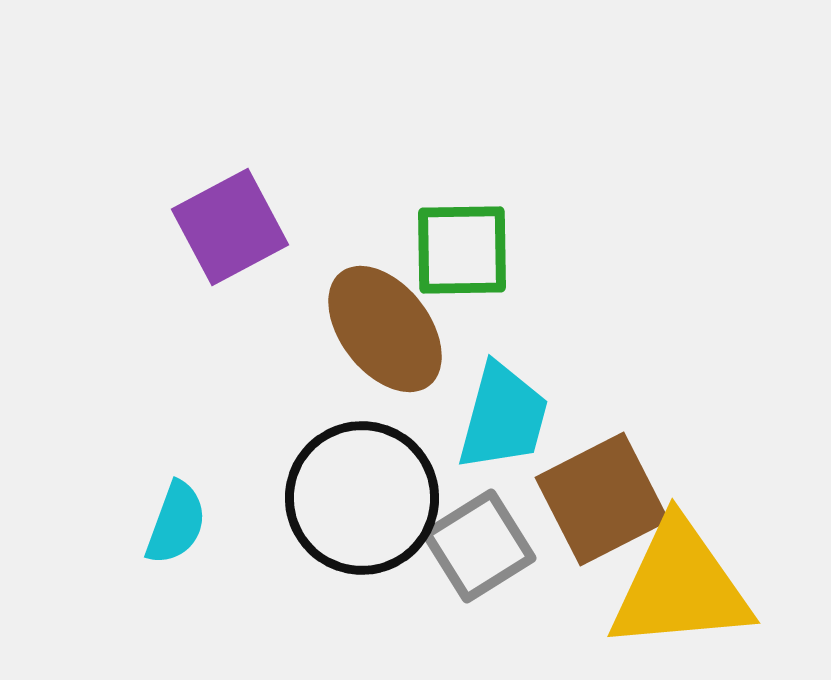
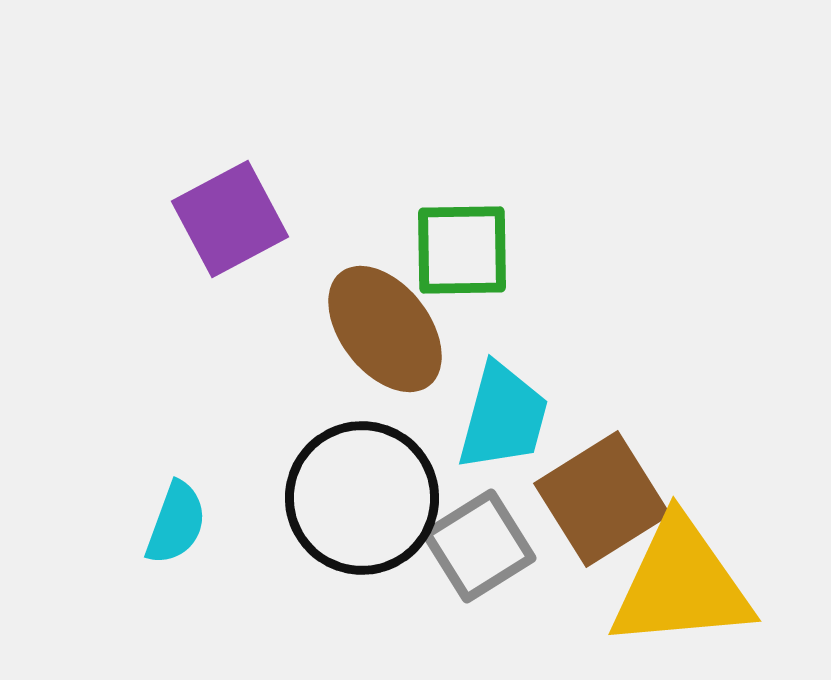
purple square: moved 8 px up
brown square: rotated 5 degrees counterclockwise
yellow triangle: moved 1 px right, 2 px up
